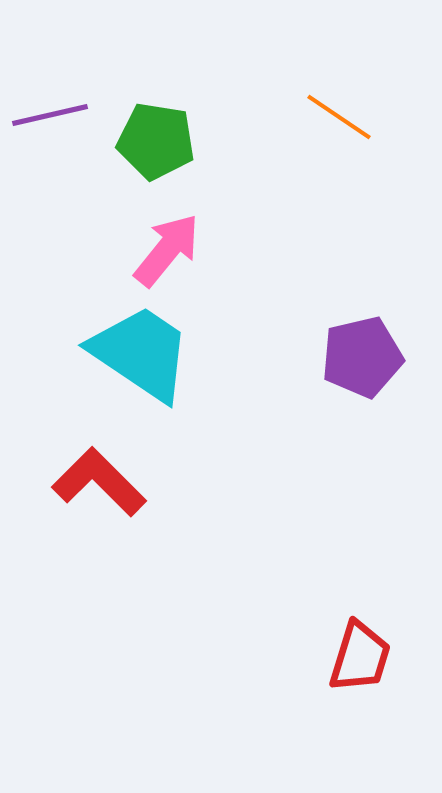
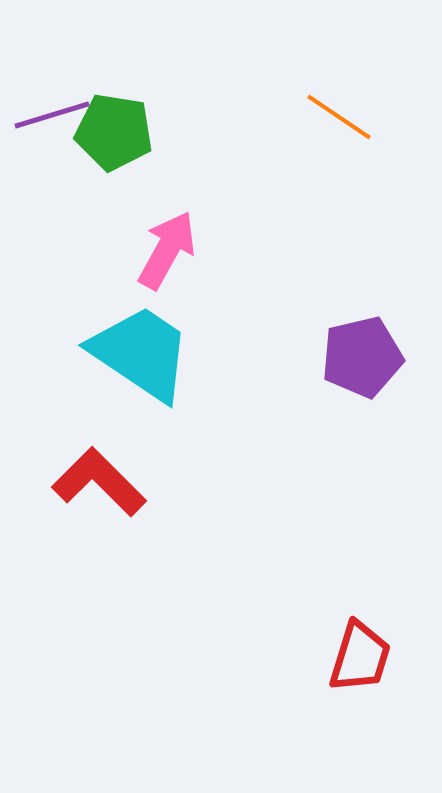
purple line: moved 2 px right; rotated 4 degrees counterclockwise
green pentagon: moved 42 px left, 9 px up
pink arrow: rotated 10 degrees counterclockwise
